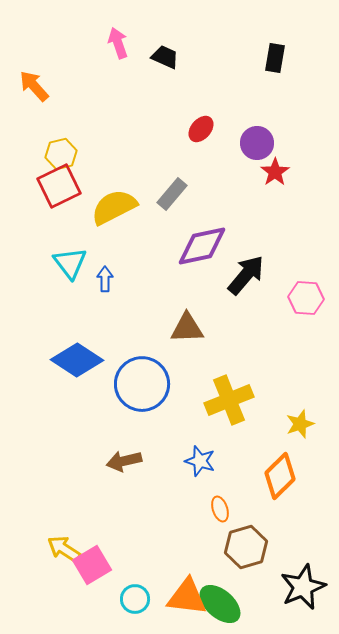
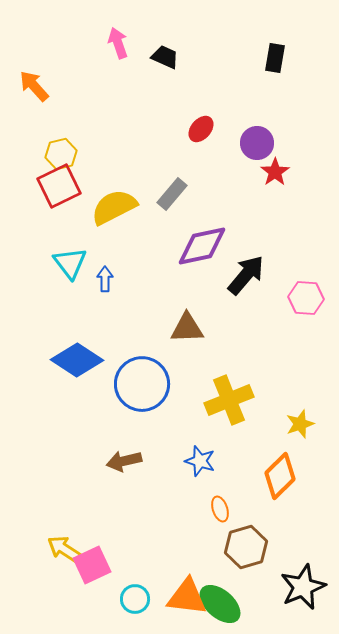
pink square: rotated 6 degrees clockwise
